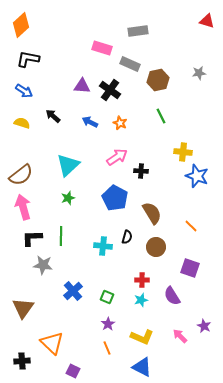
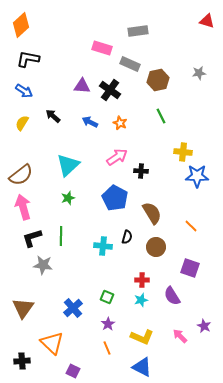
yellow semicircle at (22, 123): rotated 77 degrees counterclockwise
blue star at (197, 176): rotated 20 degrees counterclockwise
black L-shape at (32, 238): rotated 15 degrees counterclockwise
blue cross at (73, 291): moved 17 px down
